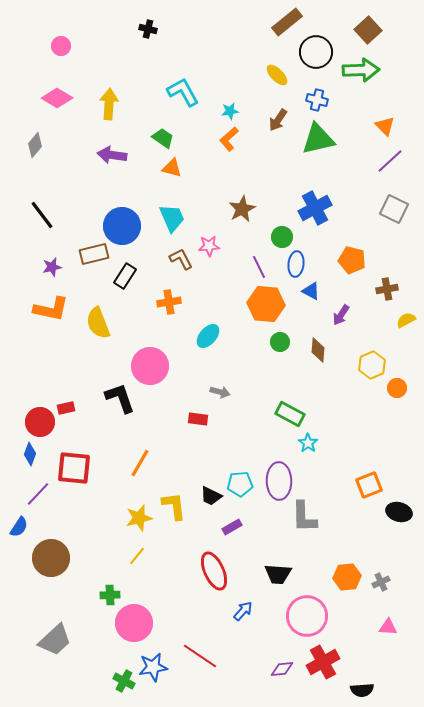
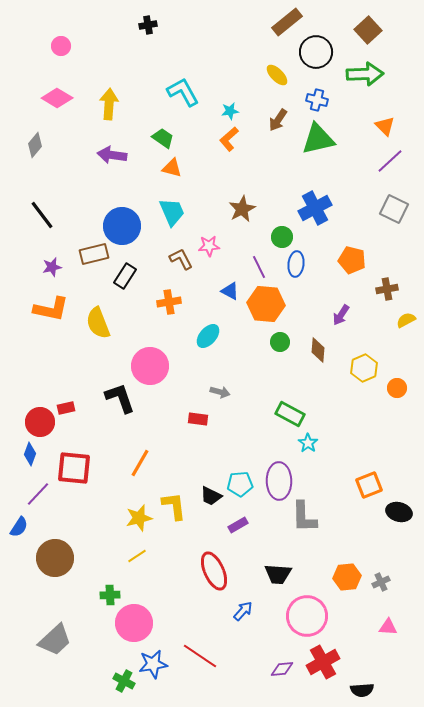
black cross at (148, 29): moved 4 px up; rotated 24 degrees counterclockwise
green arrow at (361, 70): moved 4 px right, 4 px down
cyan trapezoid at (172, 218): moved 6 px up
blue triangle at (311, 291): moved 81 px left
yellow hexagon at (372, 365): moved 8 px left, 3 px down
purple rectangle at (232, 527): moved 6 px right, 2 px up
yellow line at (137, 556): rotated 18 degrees clockwise
brown circle at (51, 558): moved 4 px right
blue star at (153, 667): moved 3 px up
